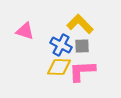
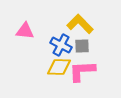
pink triangle: rotated 12 degrees counterclockwise
